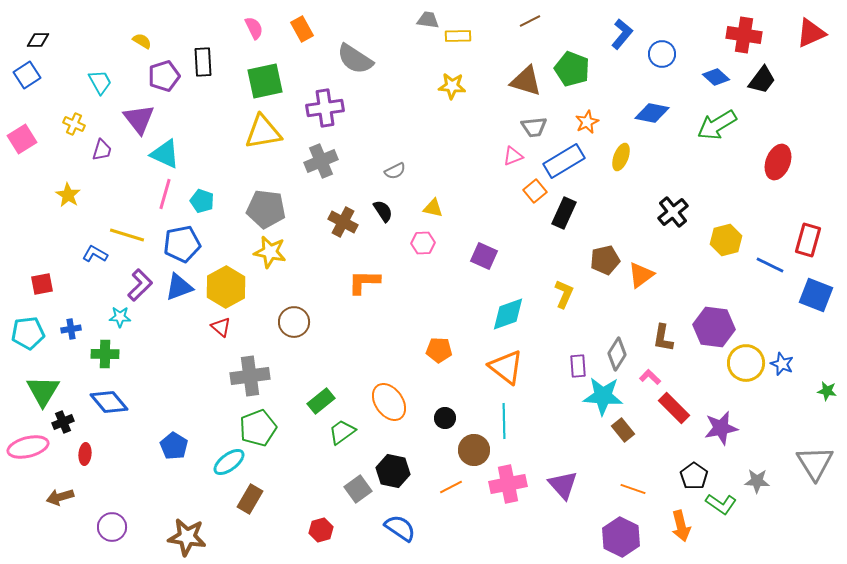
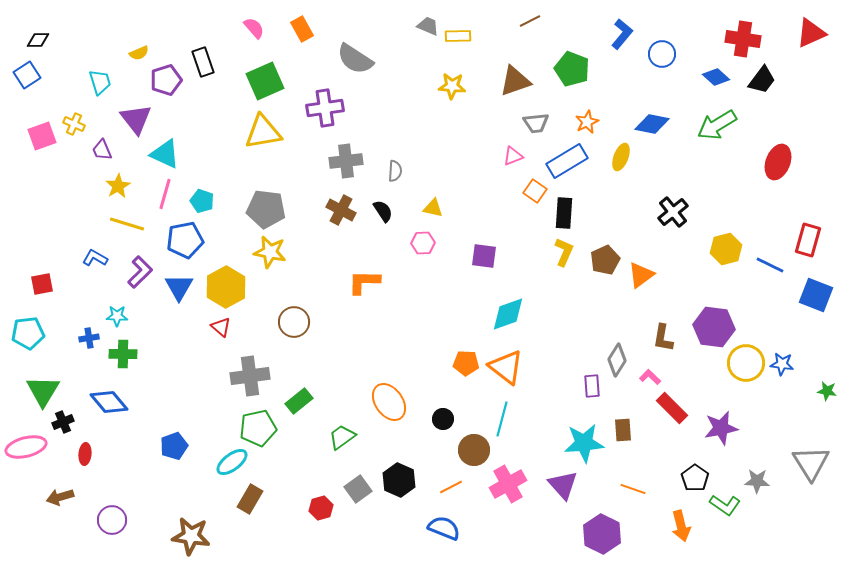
gray trapezoid at (428, 20): moved 6 px down; rotated 15 degrees clockwise
pink semicircle at (254, 28): rotated 15 degrees counterclockwise
red cross at (744, 35): moved 1 px left, 4 px down
yellow semicircle at (142, 41): moved 3 px left, 12 px down; rotated 126 degrees clockwise
black rectangle at (203, 62): rotated 16 degrees counterclockwise
purple pentagon at (164, 76): moved 2 px right, 4 px down
green square at (265, 81): rotated 12 degrees counterclockwise
brown triangle at (526, 81): moved 11 px left; rotated 36 degrees counterclockwise
cyan trapezoid at (100, 82): rotated 12 degrees clockwise
blue diamond at (652, 113): moved 11 px down
purple triangle at (139, 119): moved 3 px left
gray trapezoid at (534, 127): moved 2 px right, 4 px up
pink square at (22, 139): moved 20 px right, 3 px up; rotated 12 degrees clockwise
purple trapezoid at (102, 150): rotated 140 degrees clockwise
gray cross at (321, 161): moved 25 px right; rotated 16 degrees clockwise
blue rectangle at (564, 161): moved 3 px right
gray semicircle at (395, 171): rotated 60 degrees counterclockwise
orange square at (535, 191): rotated 15 degrees counterclockwise
yellow star at (68, 195): moved 50 px right, 9 px up; rotated 10 degrees clockwise
black rectangle at (564, 213): rotated 20 degrees counterclockwise
brown cross at (343, 222): moved 2 px left, 12 px up
yellow line at (127, 235): moved 11 px up
yellow hexagon at (726, 240): moved 9 px down
blue pentagon at (182, 244): moved 3 px right, 4 px up
blue L-shape at (95, 254): moved 4 px down
purple square at (484, 256): rotated 16 degrees counterclockwise
brown pentagon at (605, 260): rotated 12 degrees counterclockwise
purple L-shape at (140, 285): moved 13 px up
blue triangle at (179, 287): rotated 40 degrees counterclockwise
yellow L-shape at (564, 294): moved 42 px up
cyan star at (120, 317): moved 3 px left, 1 px up
blue cross at (71, 329): moved 18 px right, 9 px down
orange pentagon at (439, 350): moved 27 px right, 13 px down
green cross at (105, 354): moved 18 px right
gray diamond at (617, 354): moved 6 px down
blue star at (782, 364): rotated 15 degrees counterclockwise
purple rectangle at (578, 366): moved 14 px right, 20 px down
cyan star at (603, 396): moved 19 px left, 47 px down; rotated 9 degrees counterclockwise
green rectangle at (321, 401): moved 22 px left
red rectangle at (674, 408): moved 2 px left
black circle at (445, 418): moved 2 px left, 1 px down
cyan line at (504, 421): moved 2 px left, 2 px up; rotated 16 degrees clockwise
green pentagon at (258, 428): rotated 9 degrees clockwise
brown rectangle at (623, 430): rotated 35 degrees clockwise
green trapezoid at (342, 432): moved 5 px down
blue pentagon at (174, 446): rotated 20 degrees clockwise
pink ellipse at (28, 447): moved 2 px left
cyan ellipse at (229, 462): moved 3 px right
gray triangle at (815, 463): moved 4 px left
black hexagon at (393, 471): moved 6 px right, 9 px down; rotated 12 degrees clockwise
black pentagon at (694, 476): moved 1 px right, 2 px down
pink cross at (508, 484): rotated 18 degrees counterclockwise
green L-shape at (721, 504): moved 4 px right, 1 px down
purple circle at (112, 527): moved 7 px up
blue semicircle at (400, 528): moved 44 px right; rotated 12 degrees counterclockwise
red hexagon at (321, 530): moved 22 px up
brown star at (187, 537): moved 4 px right, 1 px up
purple hexagon at (621, 537): moved 19 px left, 3 px up
